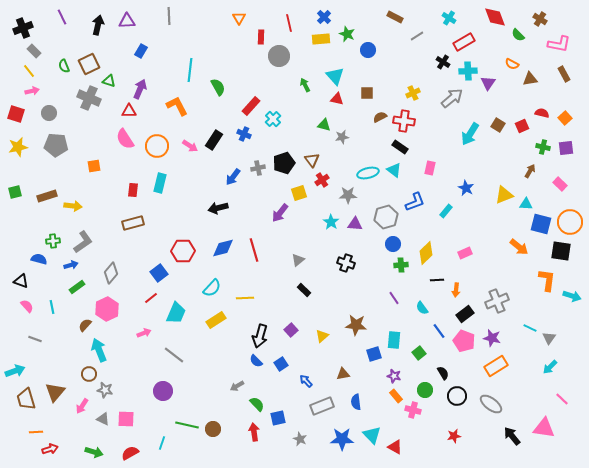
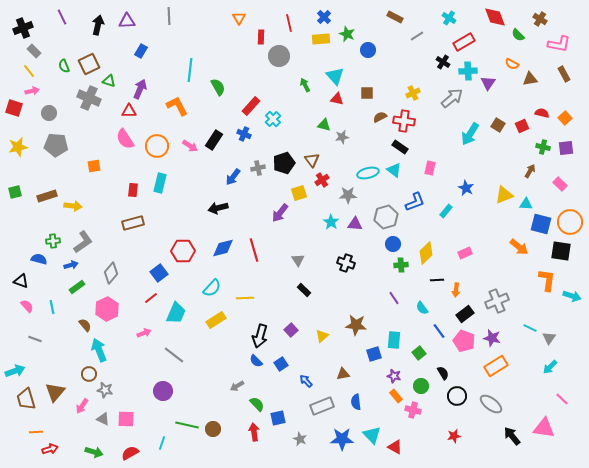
red square at (16, 114): moved 2 px left, 6 px up
gray triangle at (298, 260): rotated 24 degrees counterclockwise
brown semicircle at (85, 325): rotated 96 degrees clockwise
green circle at (425, 390): moved 4 px left, 4 px up
